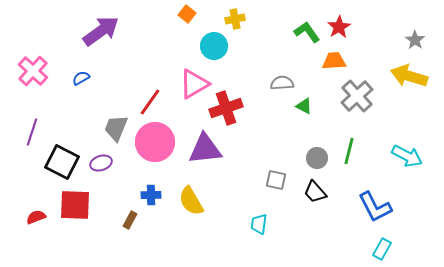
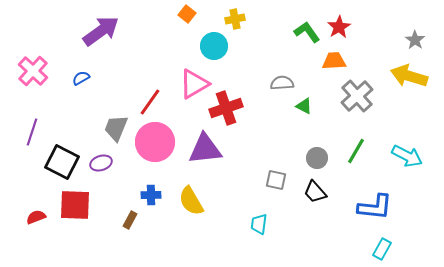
green line: moved 7 px right; rotated 16 degrees clockwise
blue L-shape: rotated 57 degrees counterclockwise
